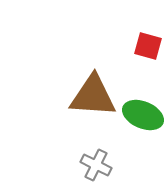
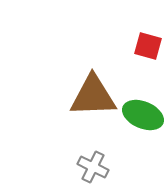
brown triangle: rotated 6 degrees counterclockwise
gray cross: moved 3 px left, 2 px down
